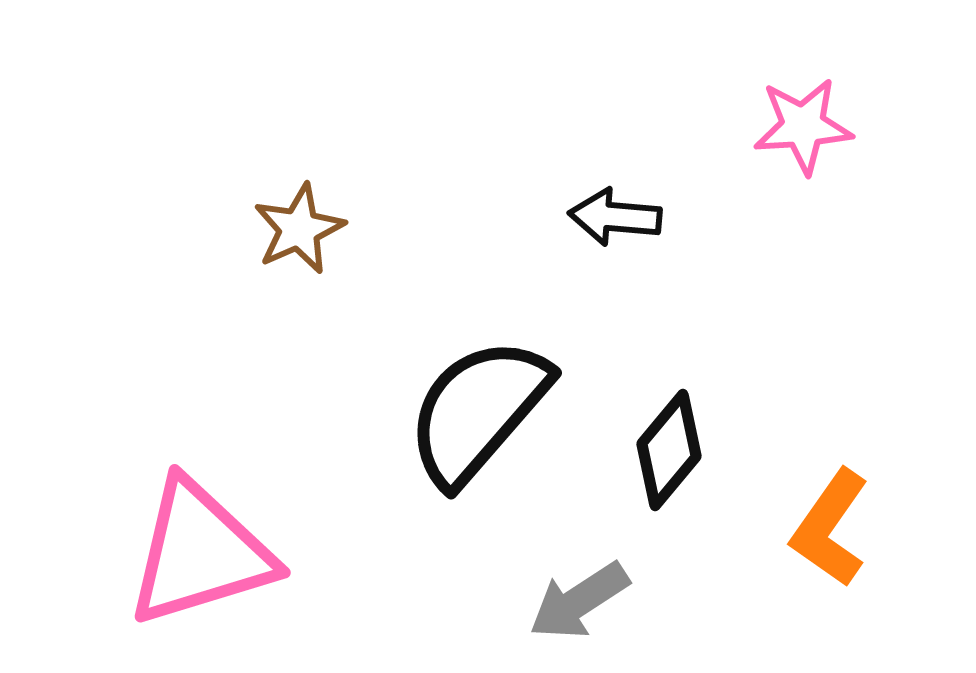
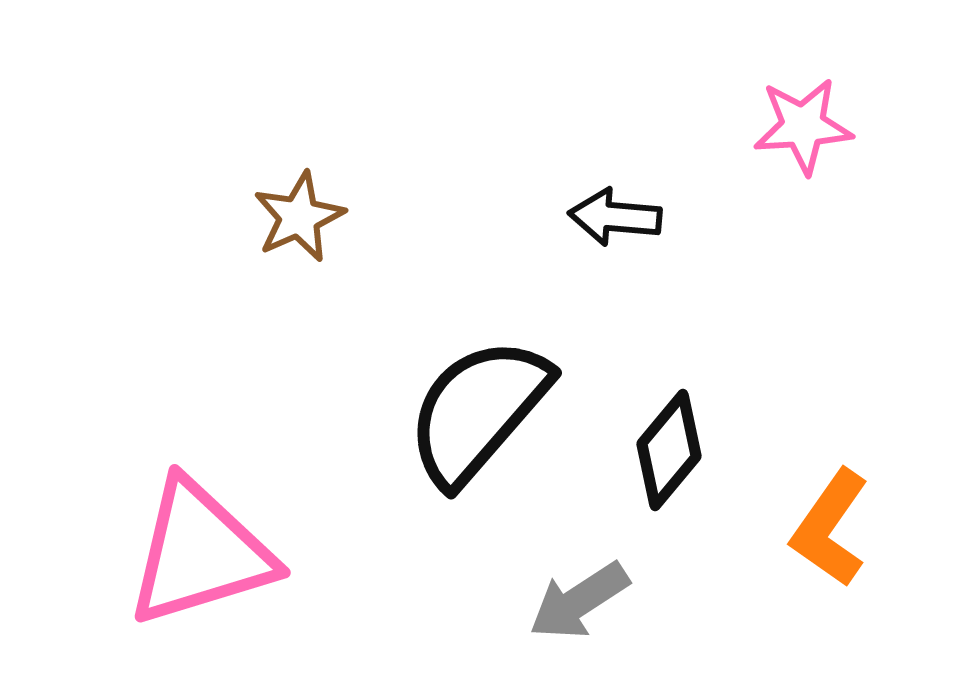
brown star: moved 12 px up
